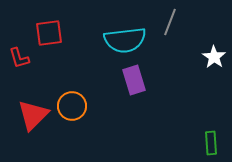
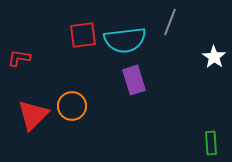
red square: moved 34 px right, 2 px down
red L-shape: rotated 115 degrees clockwise
